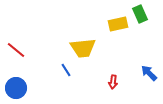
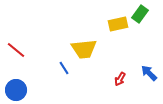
green rectangle: rotated 60 degrees clockwise
yellow trapezoid: moved 1 px right, 1 px down
blue line: moved 2 px left, 2 px up
red arrow: moved 7 px right, 3 px up; rotated 24 degrees clockwise
blue circle: moved 2 px down
